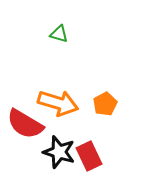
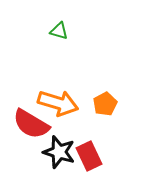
green triangle: moved 3 px up
red semicircle: moved 6 px right
